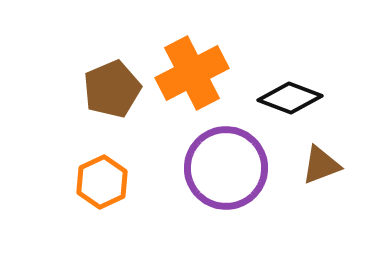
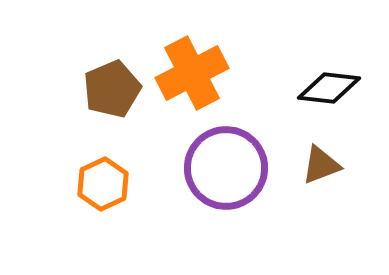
black diamond: moved 39 px right, 10 px up; rotated 14 degrees counterclockwise
orange hexagon: moved 1 px right, 2 px down
